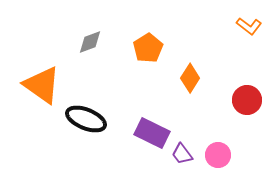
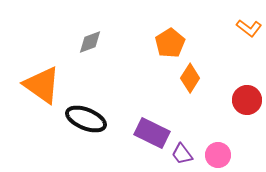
orange L-shape: moved 2 px down
orange pentagon: moved 22 px right, 5 px up
